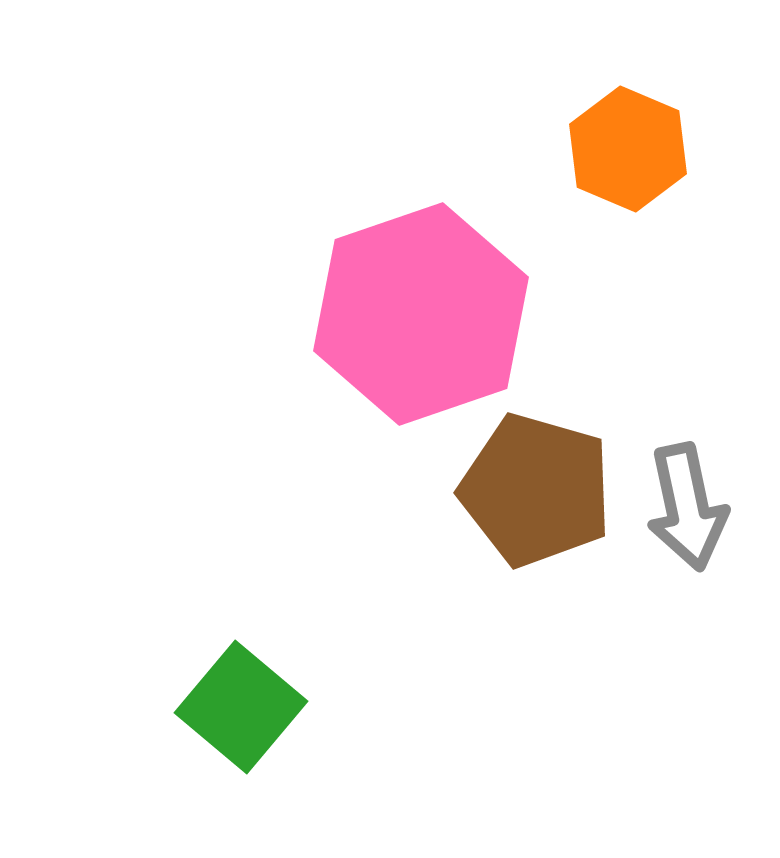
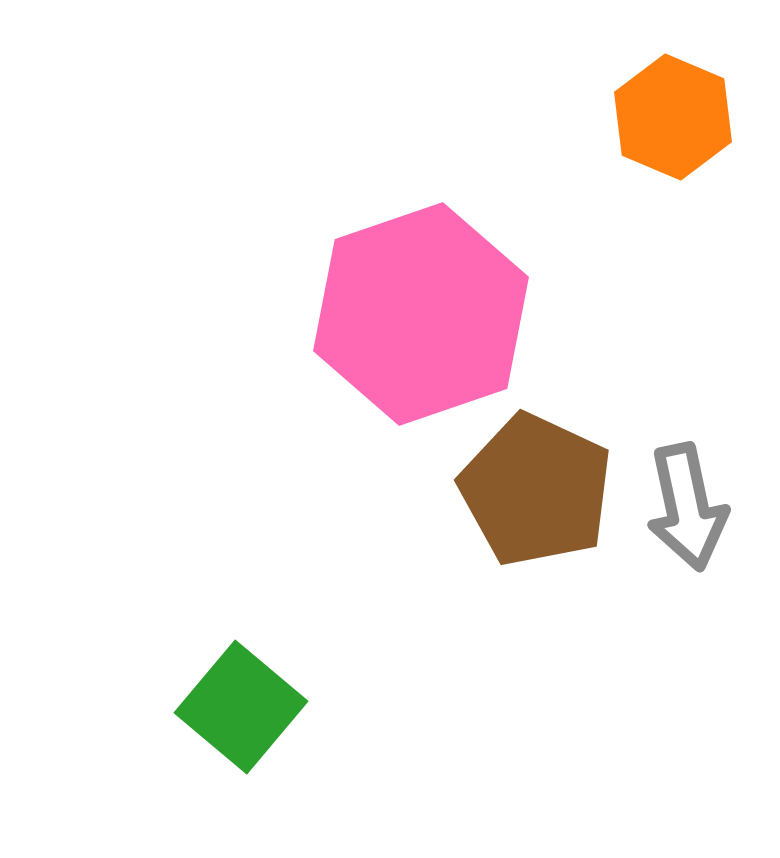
orange hexagon: moved 45 px right, 32 px up
brown pentagon: rotated 9 degrees clockwise
